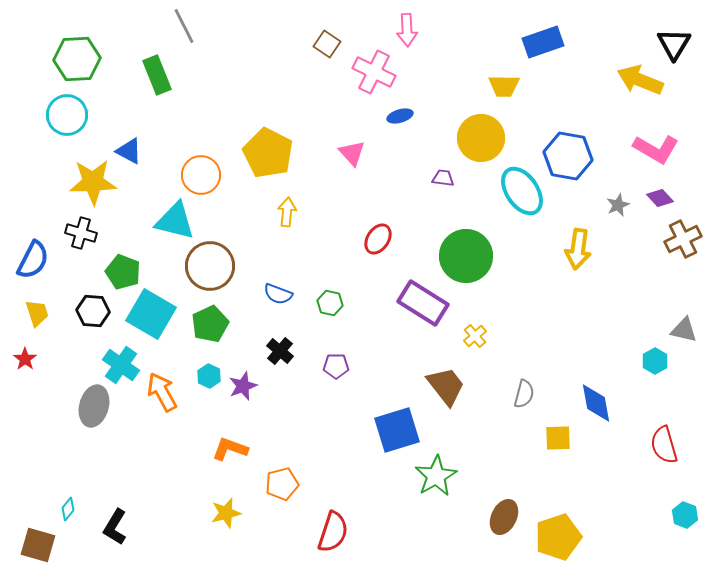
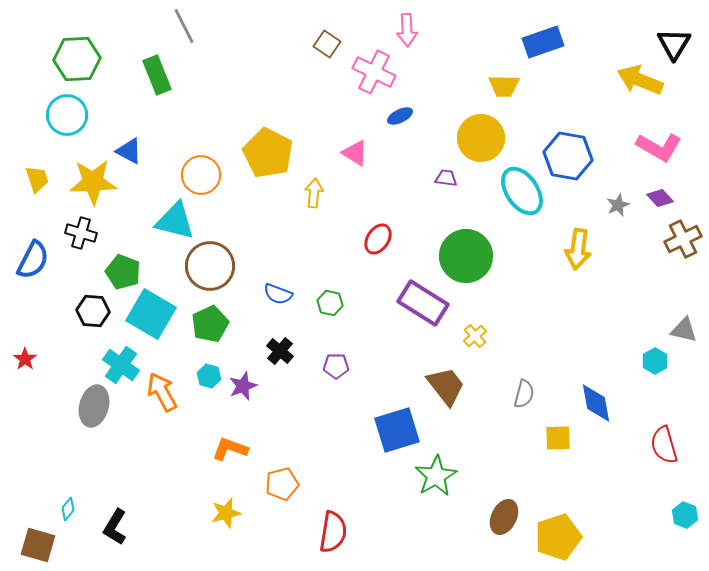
blue ellipse at (400, 116): rotated 10 degrees counterclockwise
pink L-shape at (656, 149): moved 3 px right, 2 px up
pink triangle at (352, 153): moved 3 px right; rotated 16 degrees counterclockwise
purple trapezoid at (443, 178): moved 3 px right
yellow arrow at (287, 212): moved 27 px right, 19 px up
yellow trapezoid at (37, 313): moved 134 px up
cyan hexagon at (209, 376): rotated 10 degrees counterclockwise
red semicircle at (333, 532): rotated 9 degrees counterclockwise
